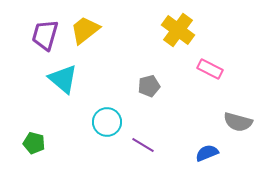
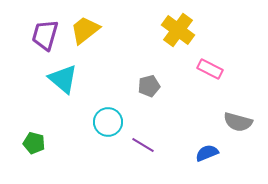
cyan circle: moved 1 px right
